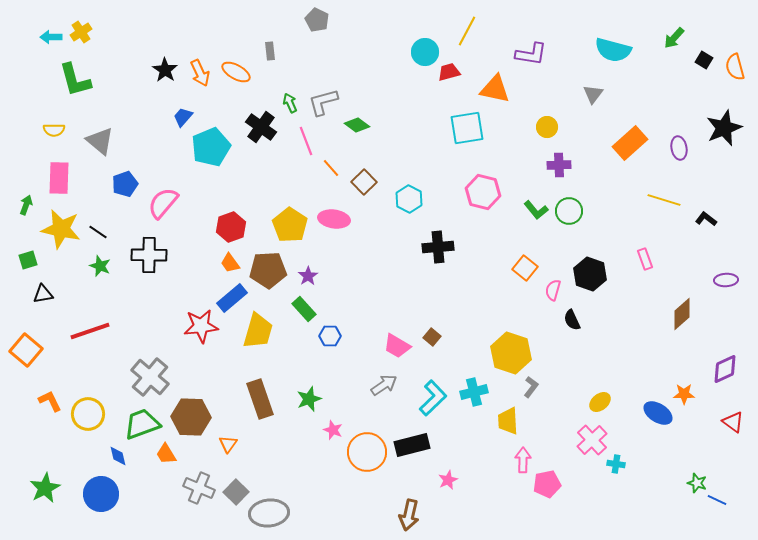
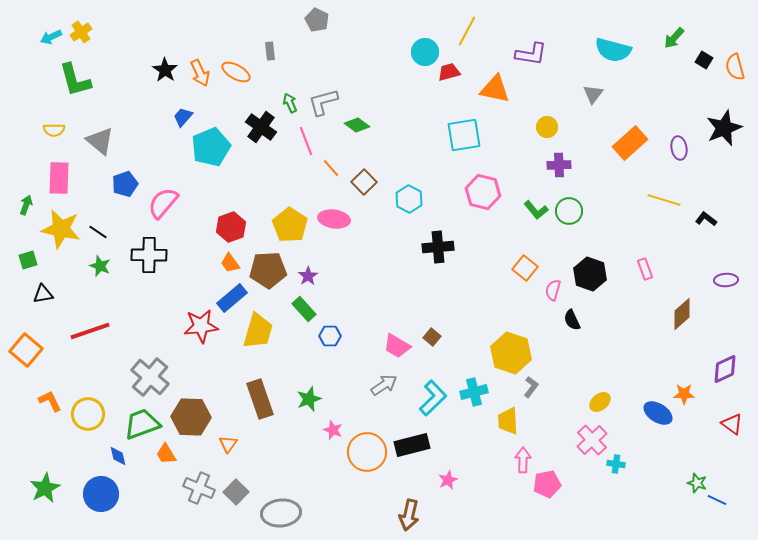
cyan arrow at (51, 37): rotated 25 degrees counterclockwise
cyan square at (467, 128): moved 3 px left, 7 px down
pink rectangle at (645, 259): moved 10 px down
red triangle at (733, 422): moved 1 px left, 2 px down
gray ellipse at (269, 513): moved 12 px right
